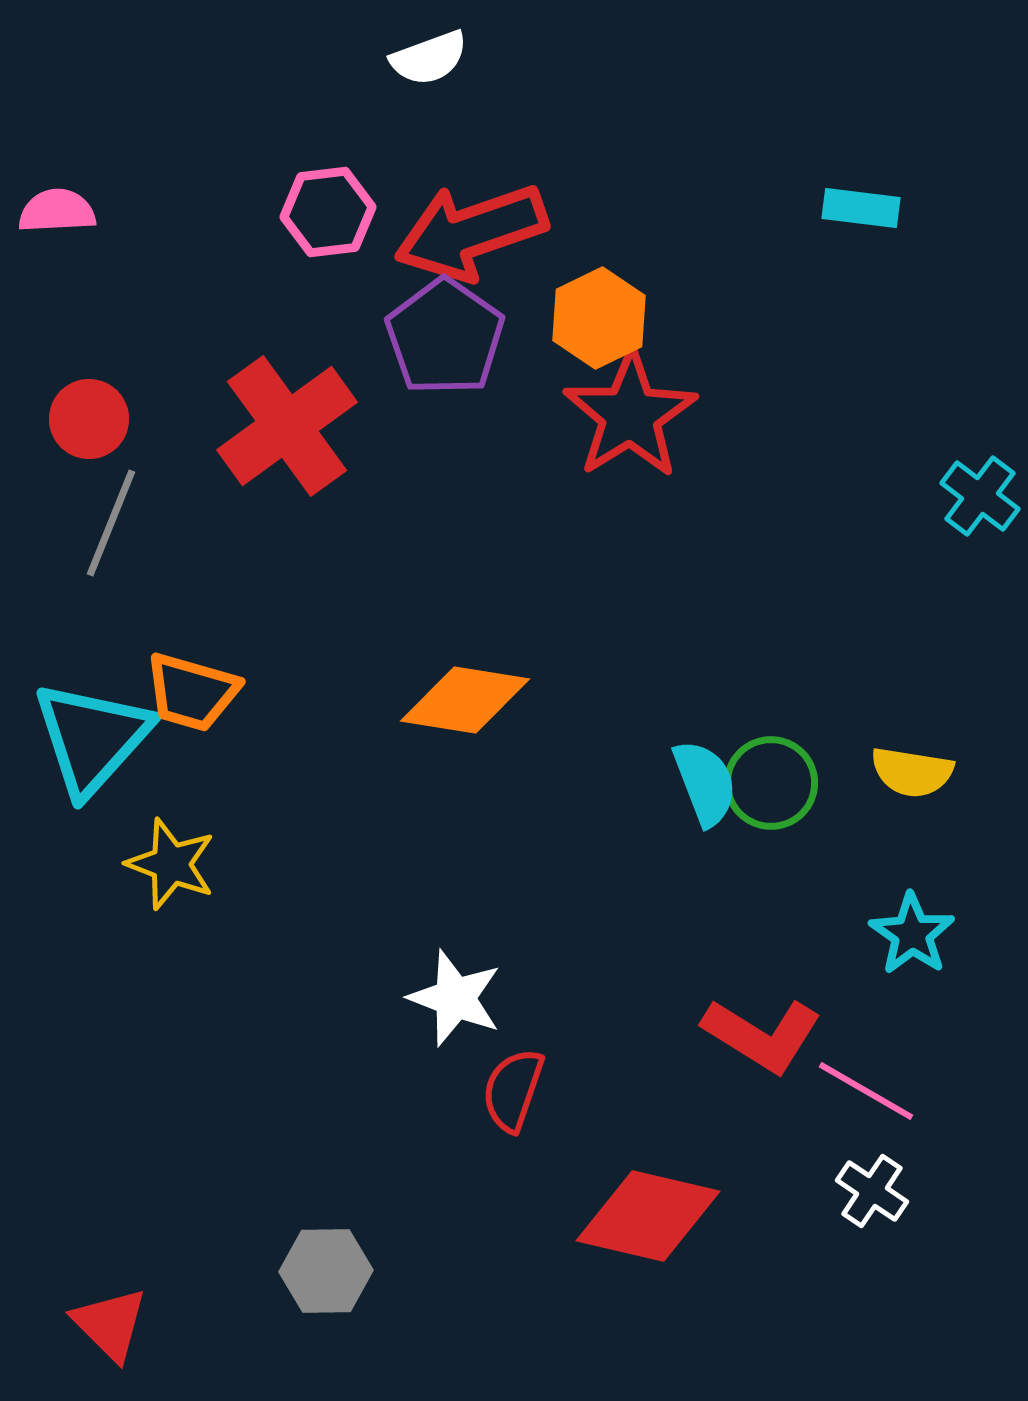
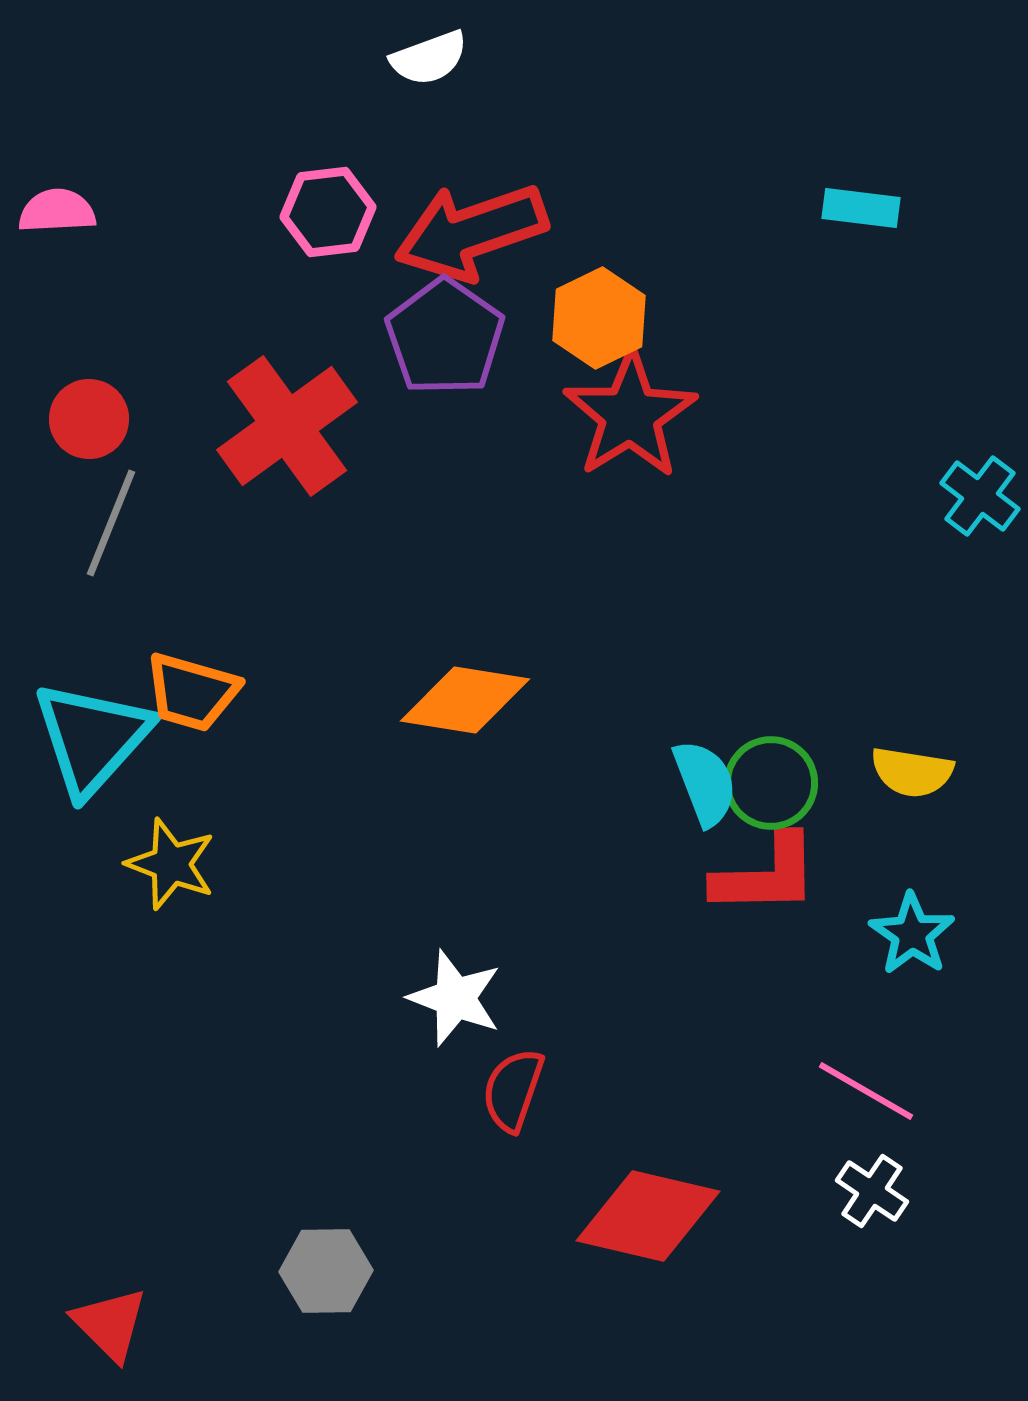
red L-shape: moved 4 px right, 160 px up; rotated 33 degrees counterclockwise
